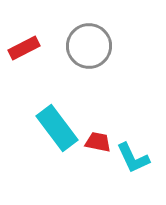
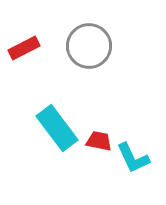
red trapezoid: moved 1 px right, 1 px up
